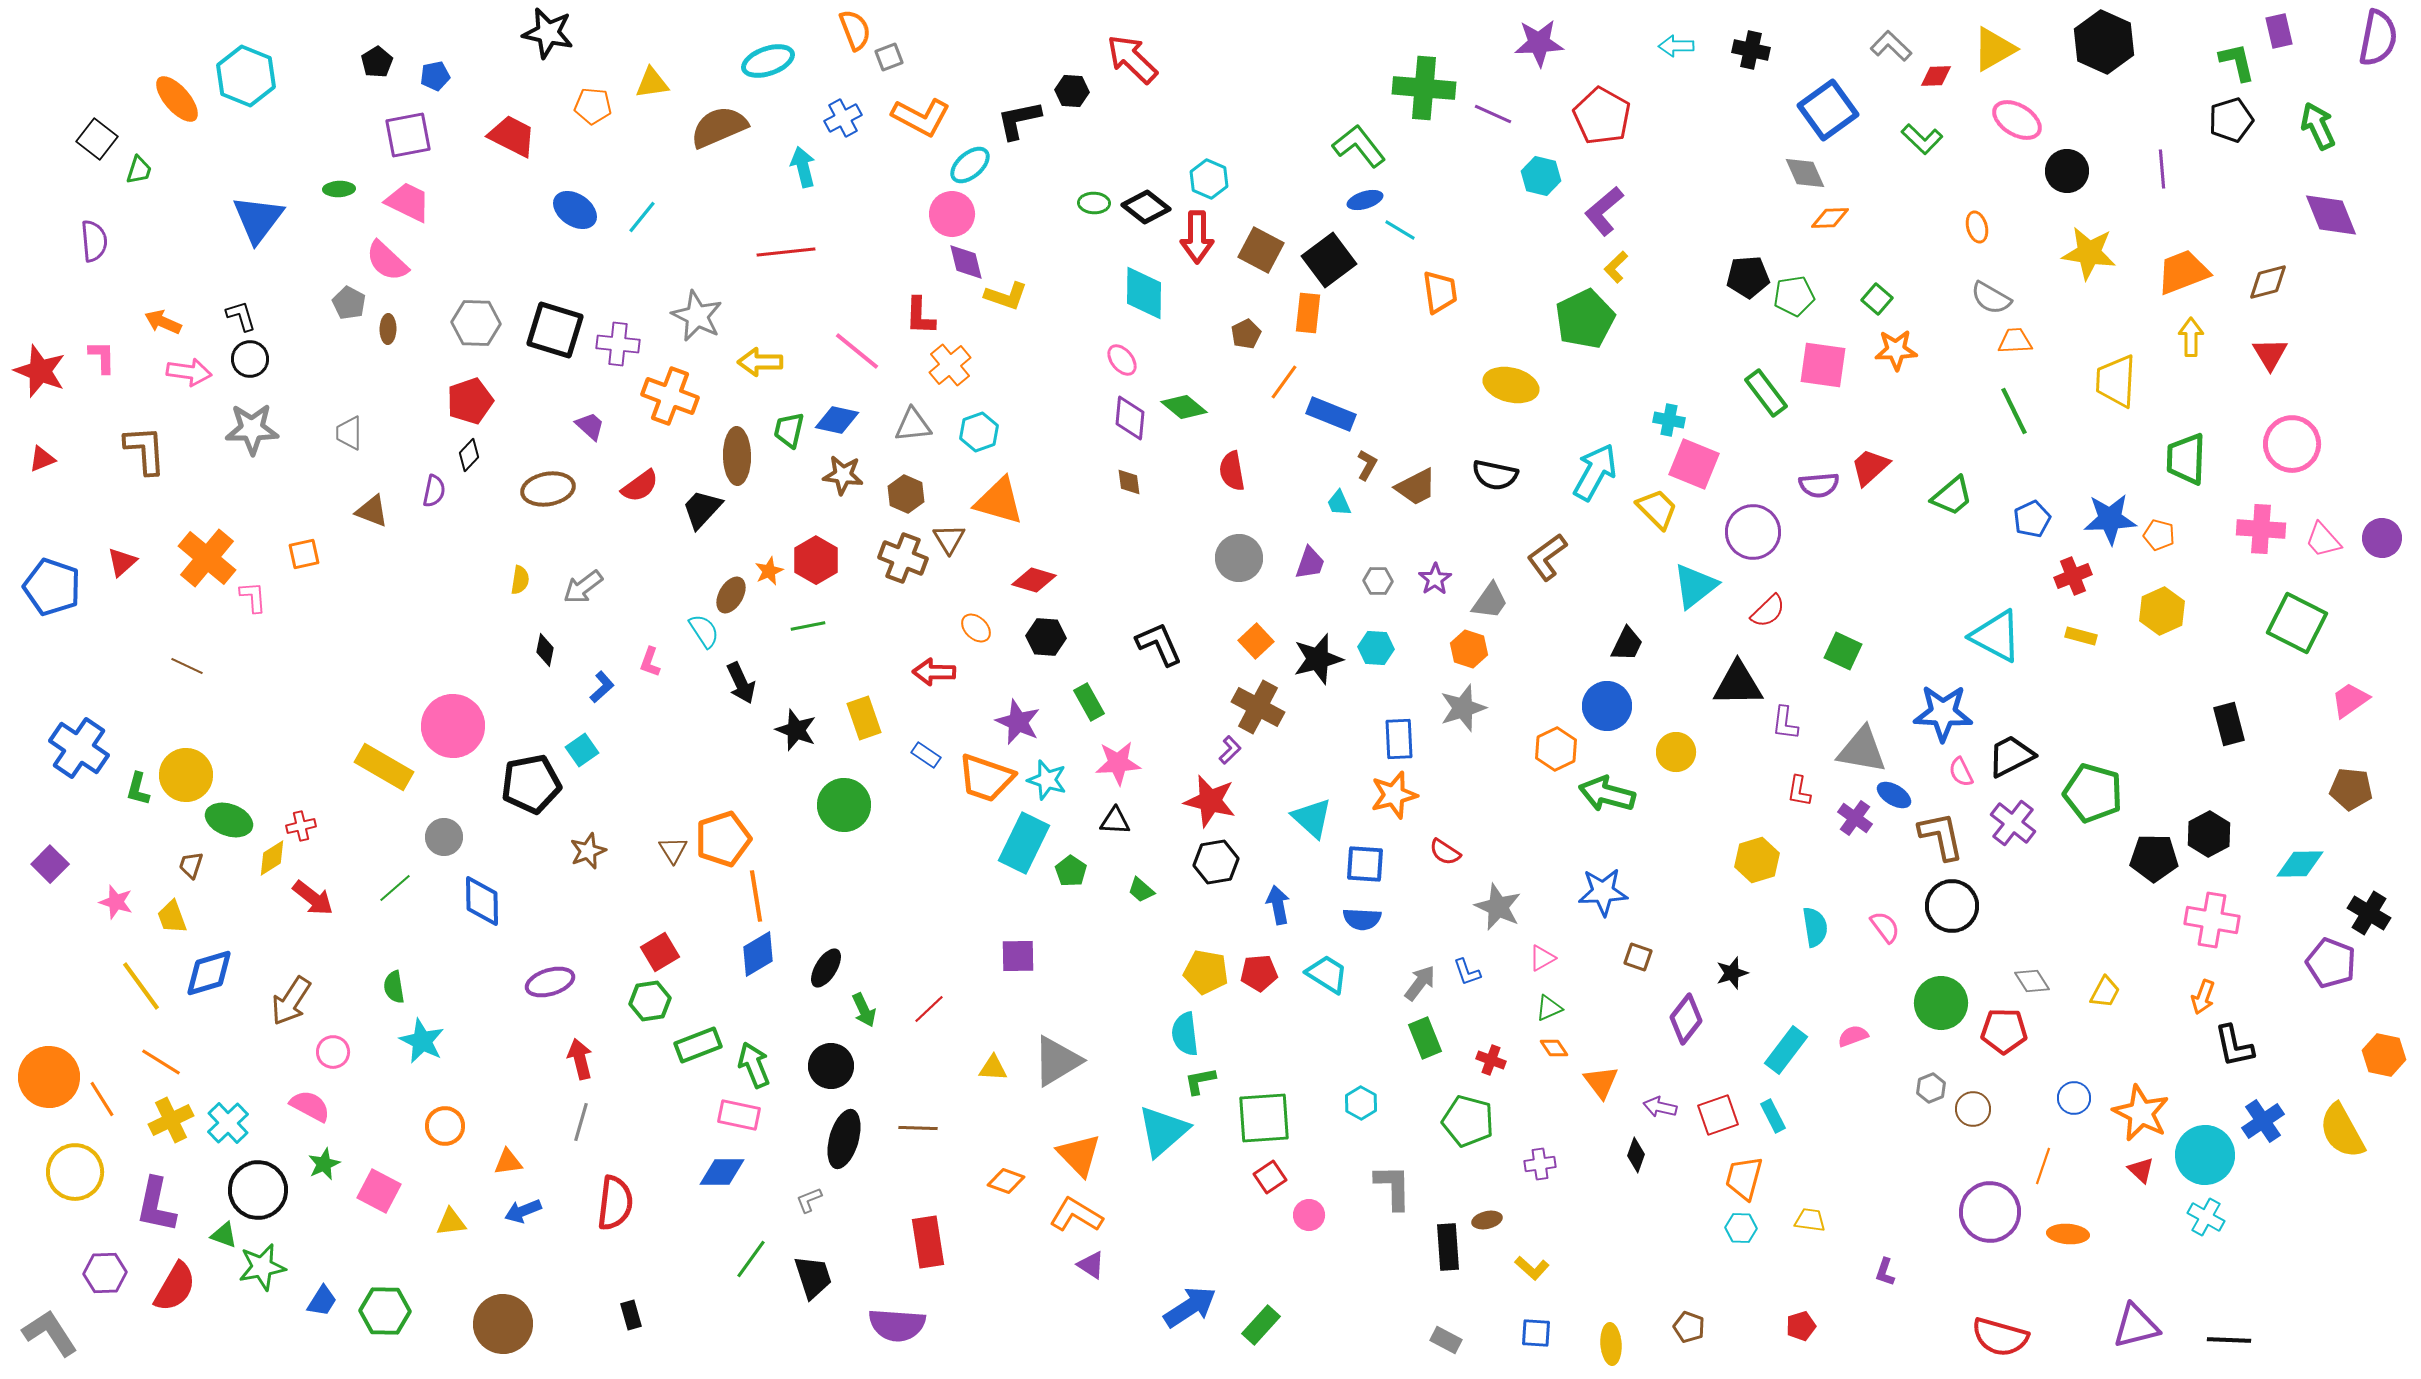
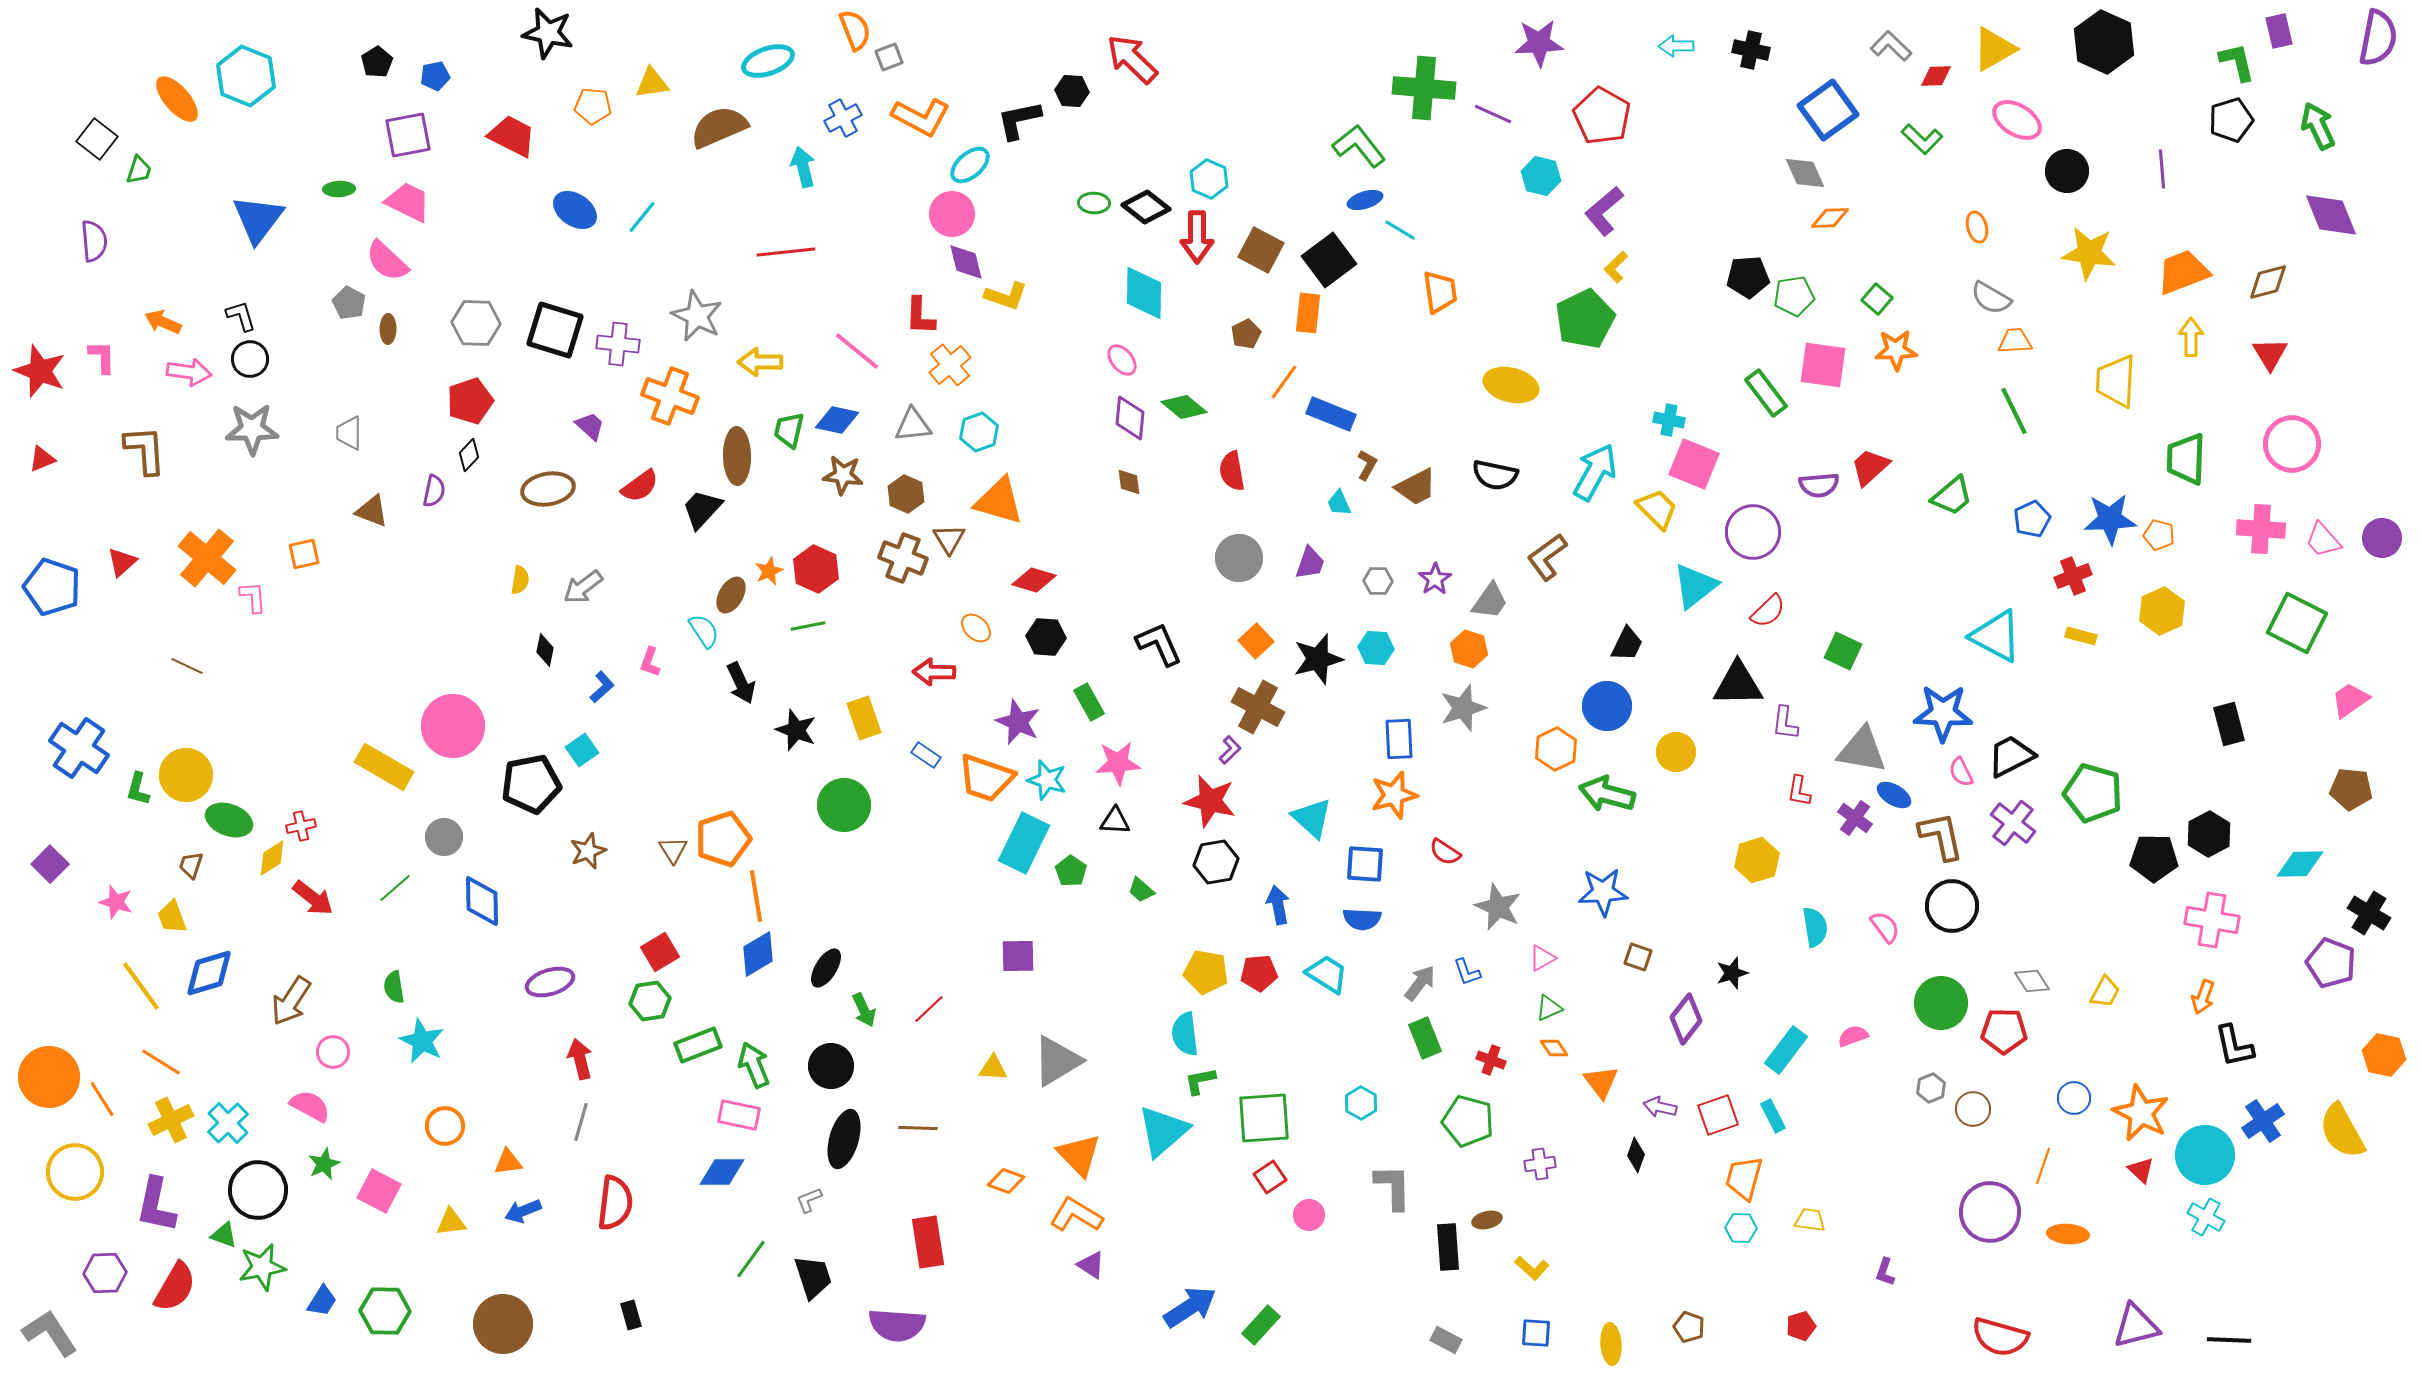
red hexagon at (816, 560): moved 9 px down; rotated 6 degrees counterclockwise
